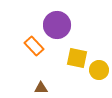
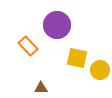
orange rectangle: moved 6 px left
yellow circle: moved 1 px right
